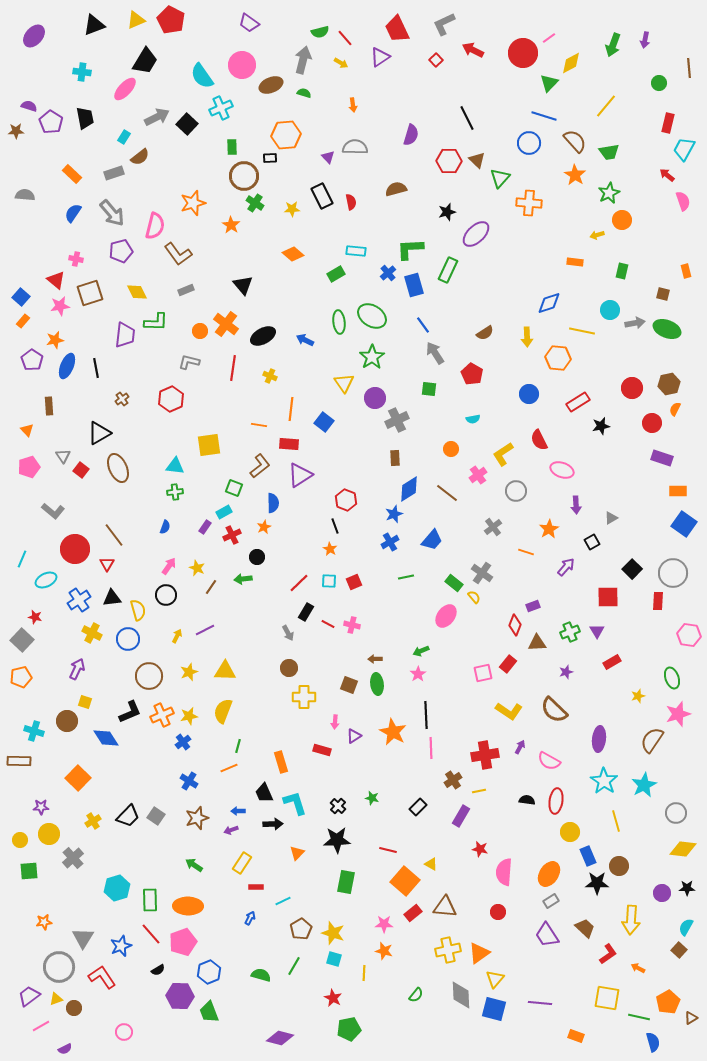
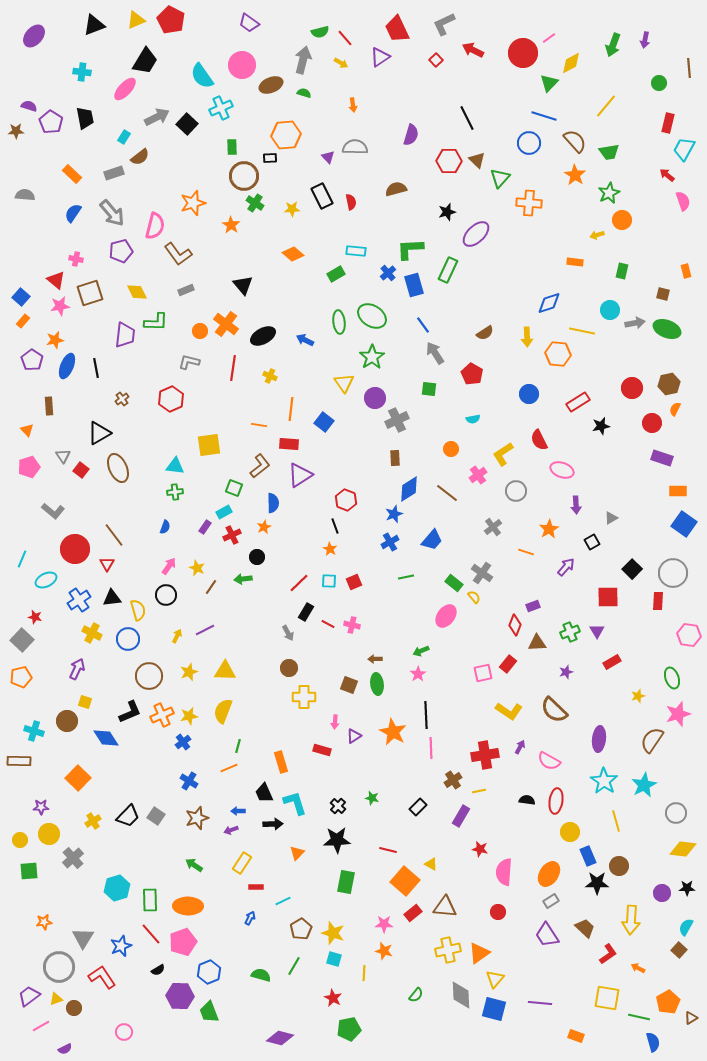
orange hexagon at (558, 358): moved 4 px up
